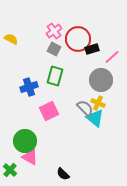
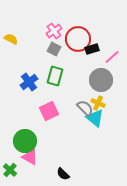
blue cross: moved 5 px up; rotated 18 degrees counterclockwise
